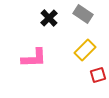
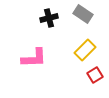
black cross: rotated 30 degrees clockwise
red square: moved 3 px left; rotated 14 degrees counterclockwise
